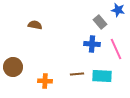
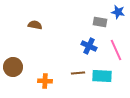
blue star: moved 2 px down
gray rectangle: rotated 40 degrees counterclockwise
blue cross: moved 3 px left, 2 px down; rotated 21 degrees clockwise
pink line: moved 1 px down
brown line: moved 1 px right, 1 px up
